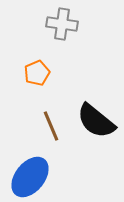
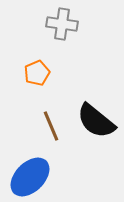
blue ellipse: rotated 6 degrees clockwise
